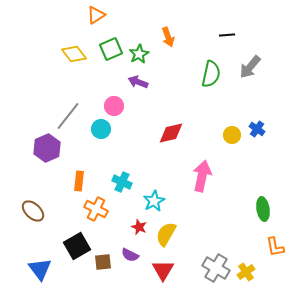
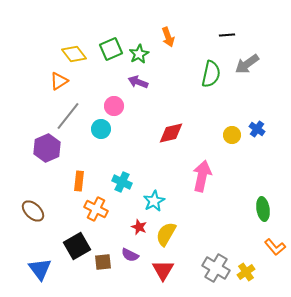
orange triangle: moved 37 px left, 66 px down
gray arrow: moved 3 px left, 3 px up; rotated 15 degrees clockwise
orange L-shape: rotated 30 degrees counterclockwise
